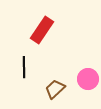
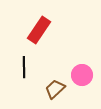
red rectangle: moved 3 px left
pink circle: moved 6 px left, 4 px up
